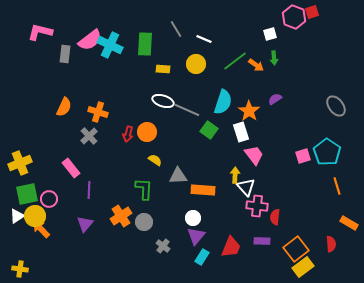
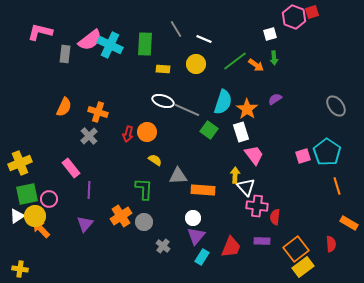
orange star at (249, 111): moved 2 px left, 2 px up
